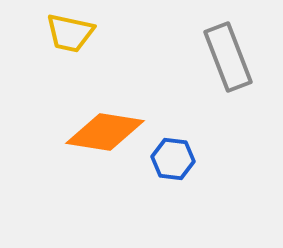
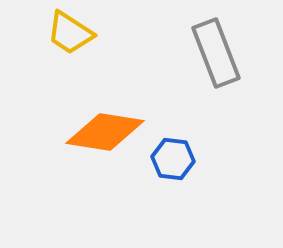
yellow trapezoid: rotated 21 degrees clockwise
gray rectangle: moved 12 px left, 4 px up
